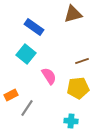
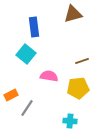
blue rectangle: rotated 48 degrees clockwise
pink semicircle: rotated 48 degrees counterclockwise
cyan cross: moved 1 px left
